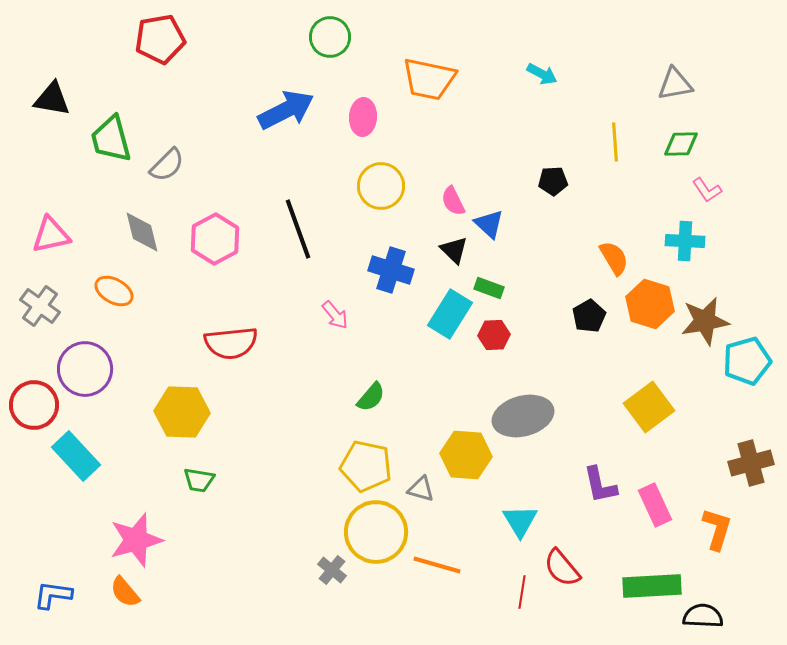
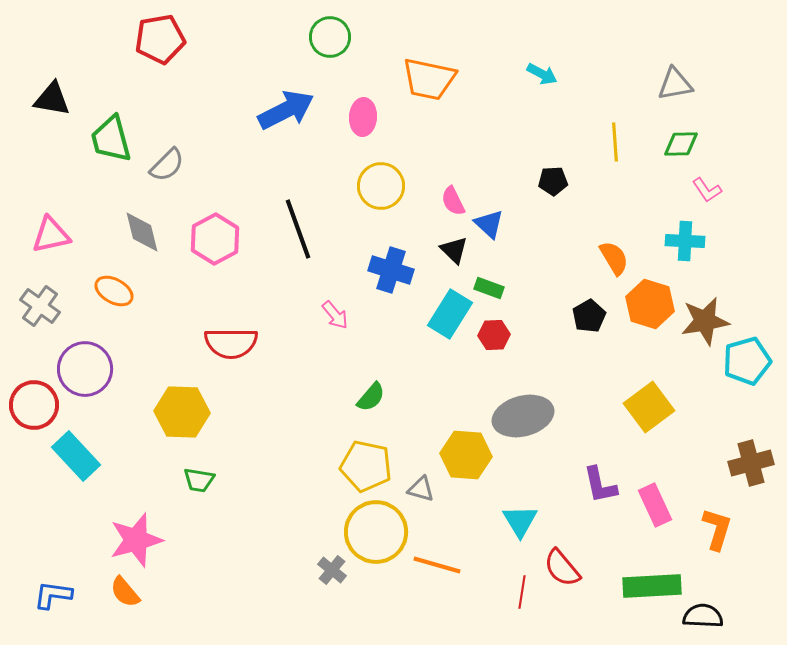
red semicircle at (231, 343): rotated 6 degrees clockwise
